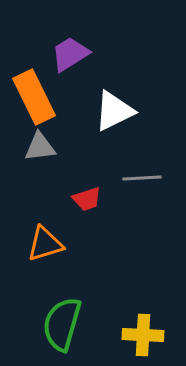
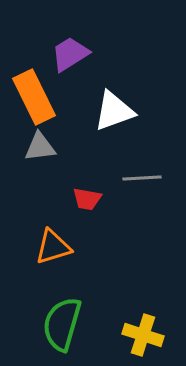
white triangle: rotated 6 degrees clockwise
red trapezoid: rotated 28 degrees clockwise
orange triangle: moved 8 px right, 3 px down
yellow cross: rotated 15 degrees clockwise
